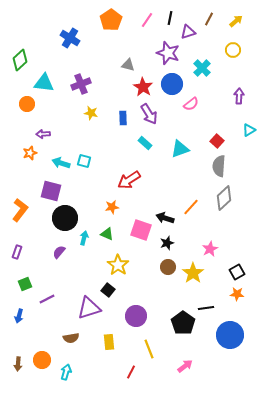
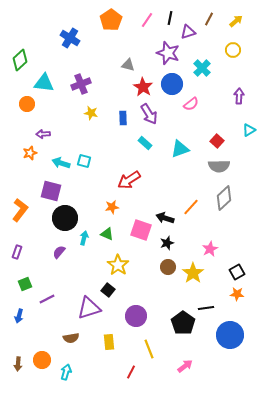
gray semicircle at (219, 166): rotated 95 degrees counterclockwise
